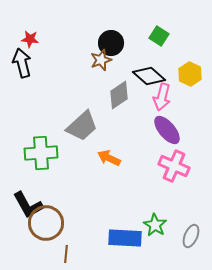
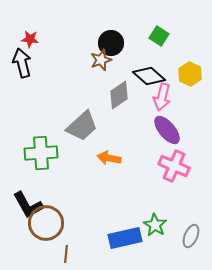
orange arrow: rotated 15 degrees counterclockwise
blue rectangle: rotated 16 degrees counterclockwise
